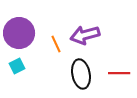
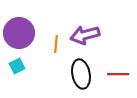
orange line: rotated 30 degrees clockwise
red line: moved 1 px left, 1 px down
